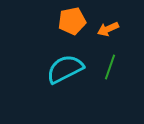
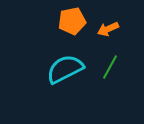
green line: rotated 10 degrees clockwise
